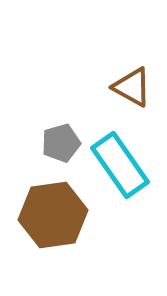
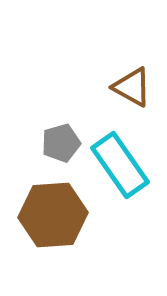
brown hexagon: rotated 4 degrees clockwise
